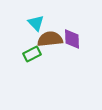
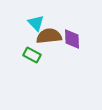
brown semicircle: moved 1 px left, 3 px up
green rectangle: moved 1 px down; rotated 54 degrees clockwise
